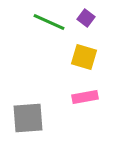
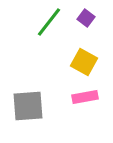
green line: rotated 76 degrees counterclockwise
yellow square: moved 5 px down; rotated 12 degrees clockwise
gray square: moved 12 px up
